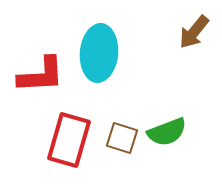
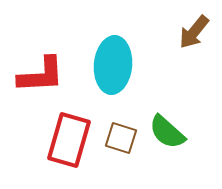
cyan ellipse: moved 14 px right, 12 px down
green semicircle: rotated 63 degrees clockwise
brown square: moved 1 px left
